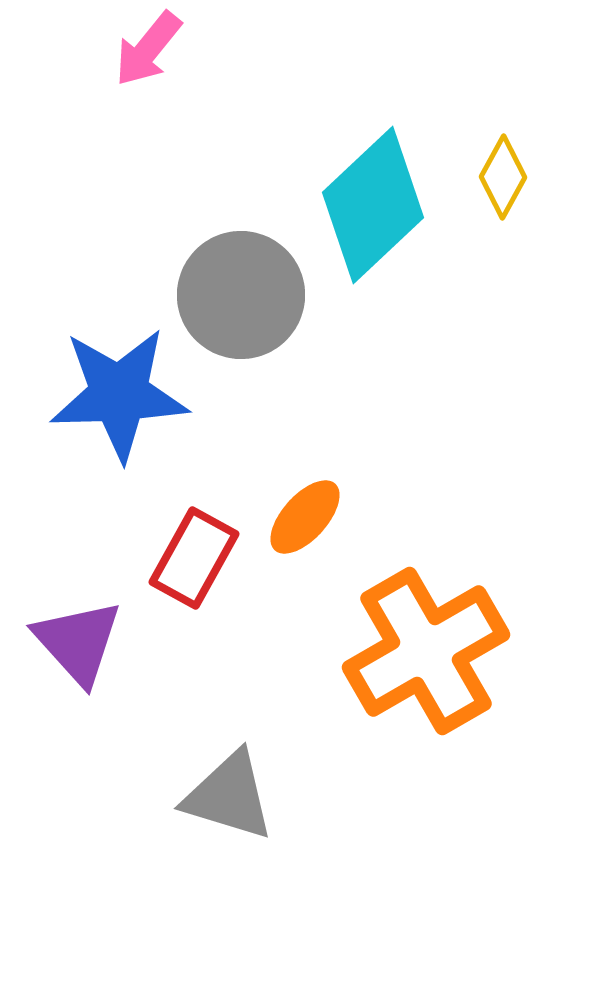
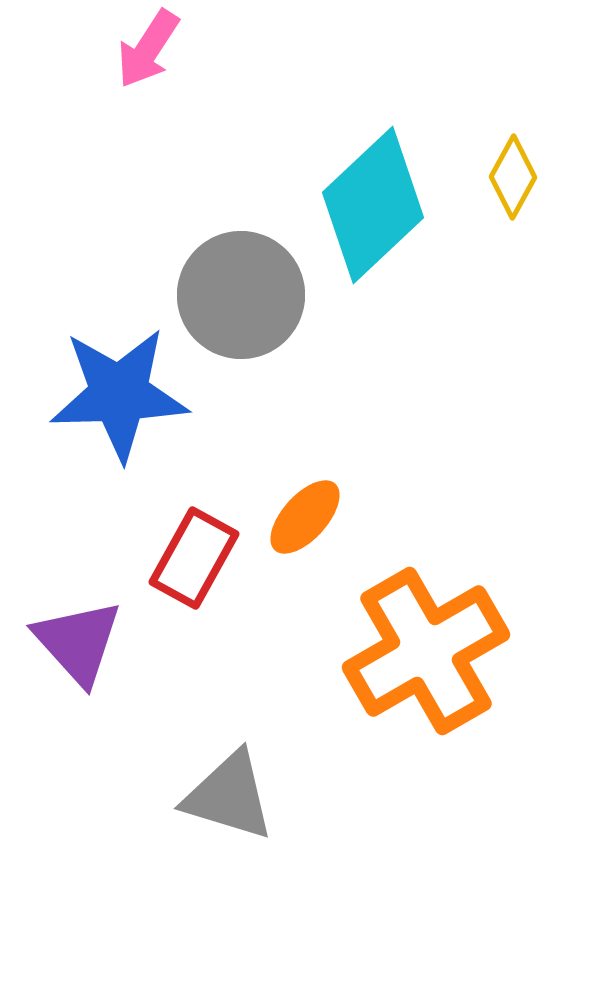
pink arrow: rotated 6 degrees counterclockwise
yellow diamond: moved 10 px right
